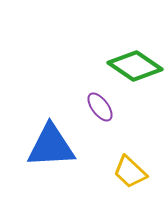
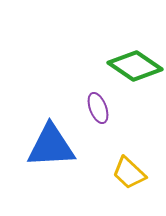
purple ellipse: moved 2 px left, 1 px down; rotated 16 degrees clockwise
yellow trapezoid: moved 1 px left, 1 px down
